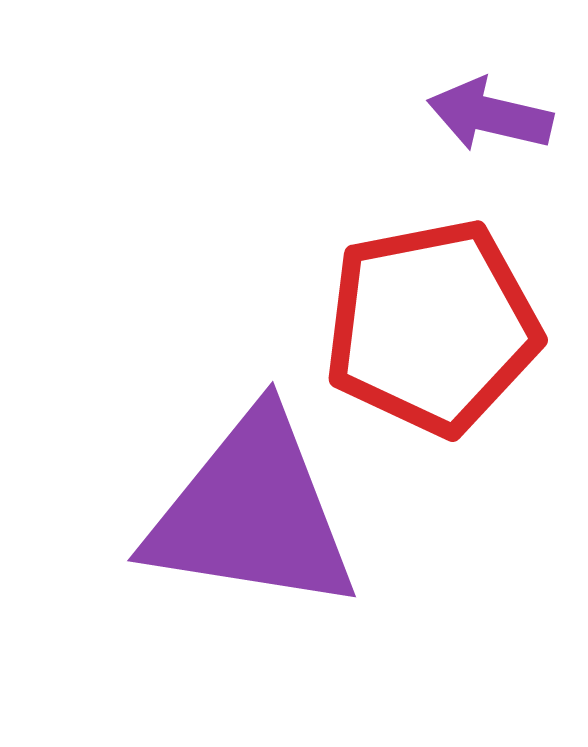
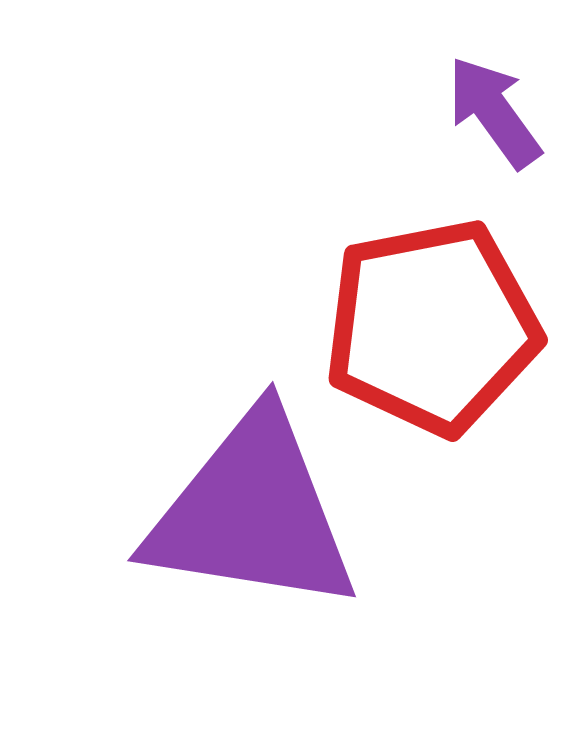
purple arrow: moved 4 px right, 3 px up; rotated 41 degrees clockwise
